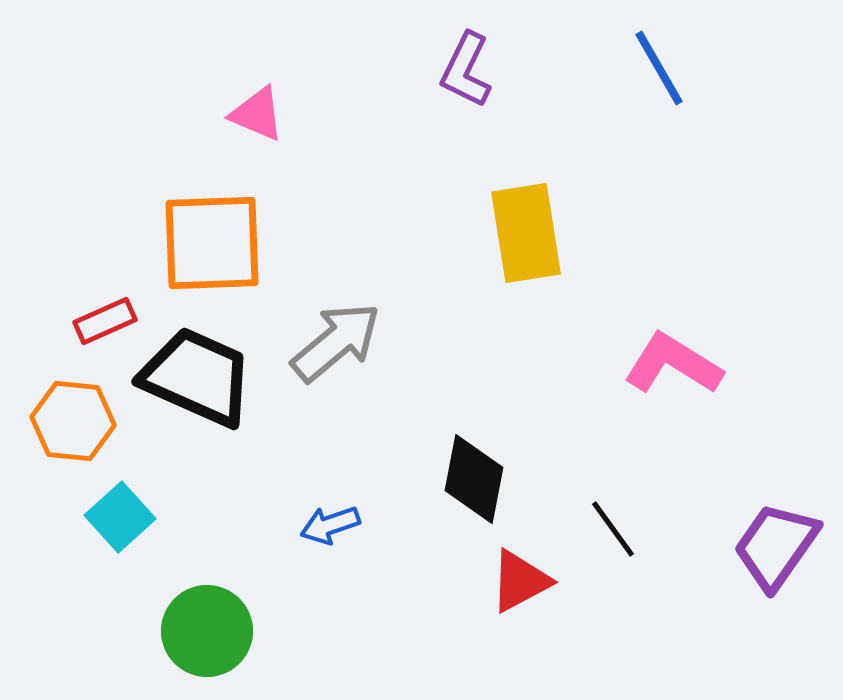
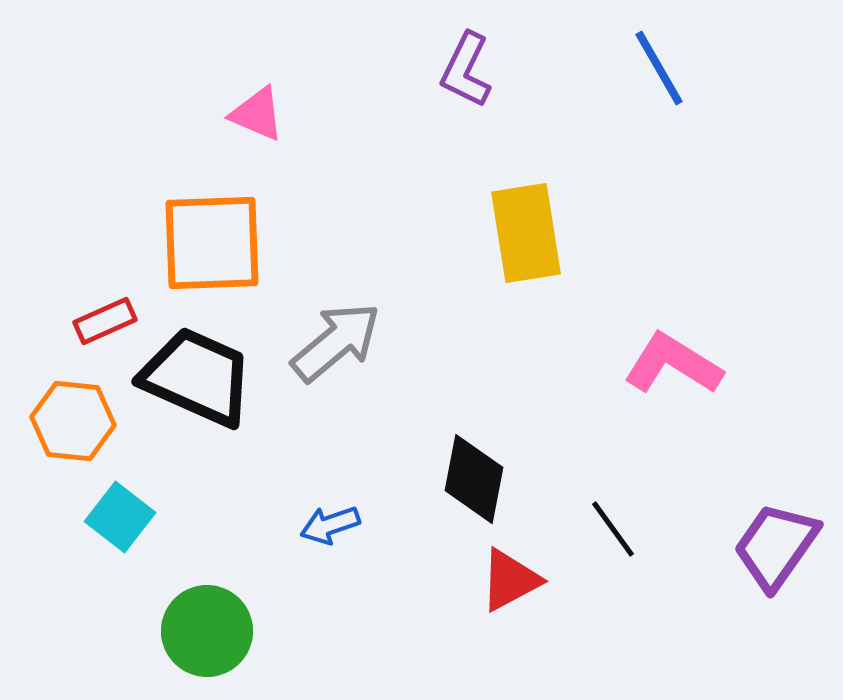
cyan square: rotated 10 degrees counterclockwise
red triangle: moved 10 px left, 1 px up
